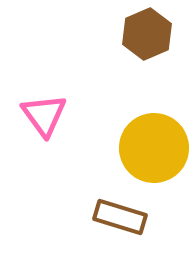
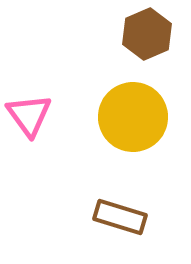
pink triangle: moved 15 px left
yellow circle: moved 21 px left, 31 px up
